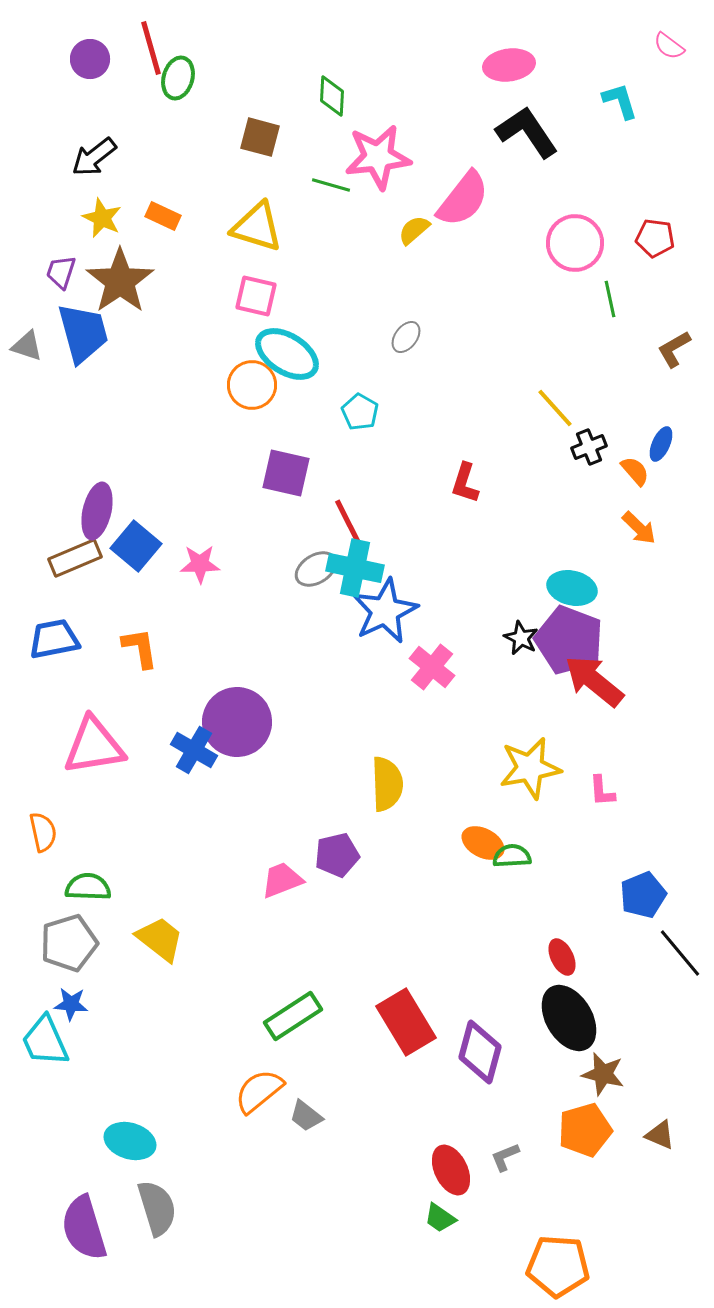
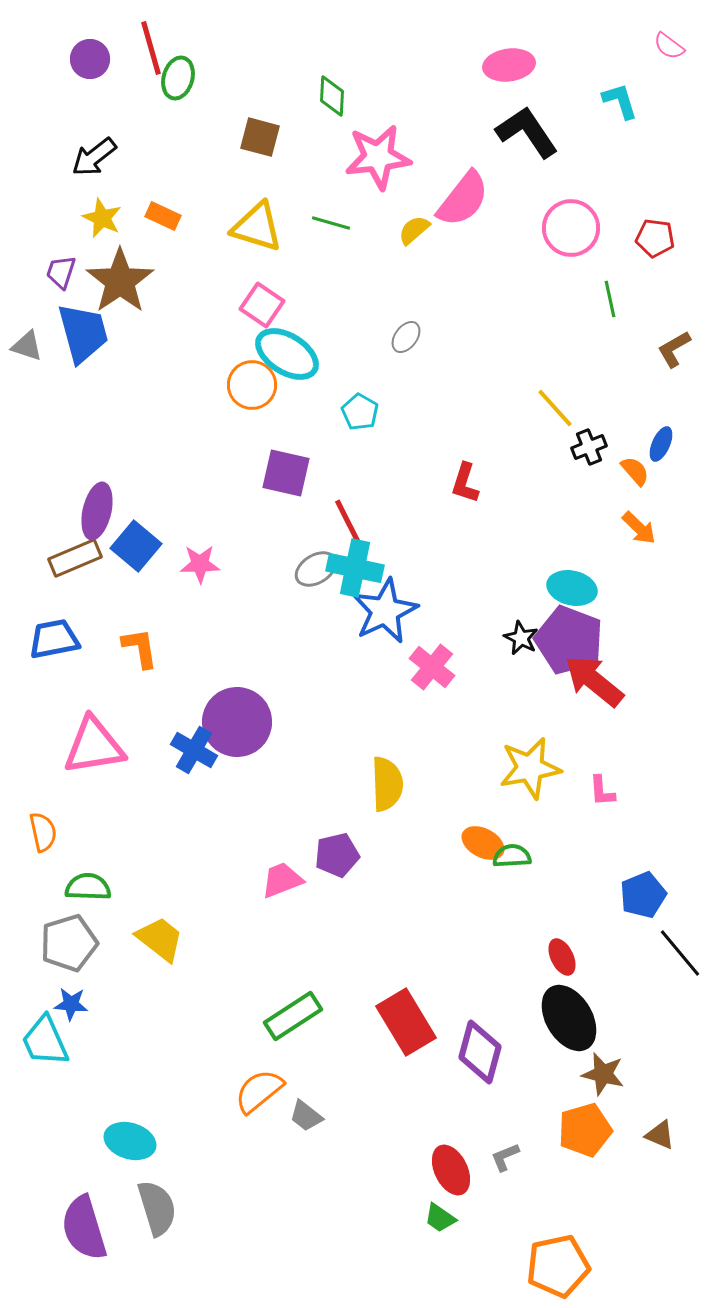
green line at (331, 185): moved 38 px down
pink circle at (575, 243): moved 4 px left, 15 px up
pink square at (256, 296): moved 6 px right, 9 px down; rotated 21 degrees clockwise
orange pentagon at (558, 1266): rotated 16 degrees counterclockwise
